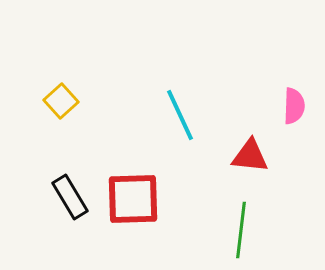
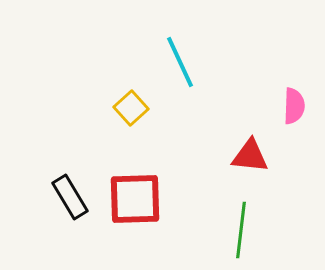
yellow square: moved 70 px right, 7 px down
cyan line: moved 53 px up
red square: moved 2 px right
